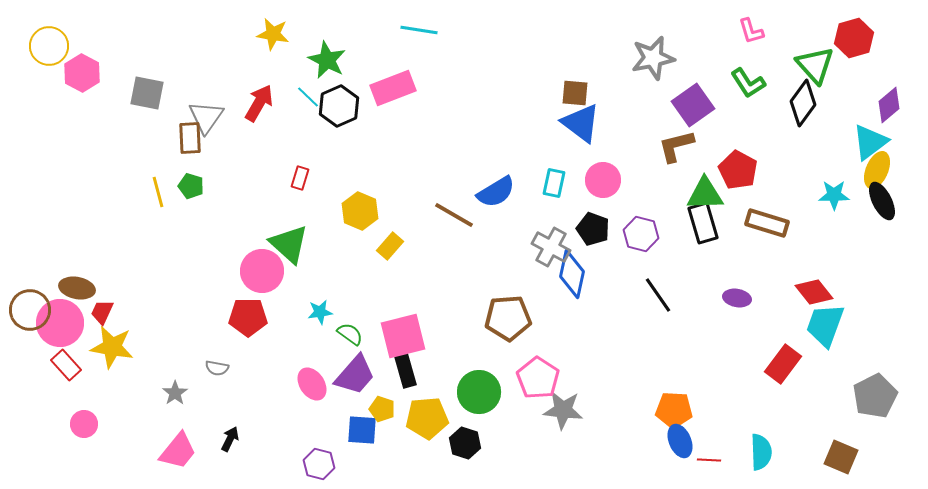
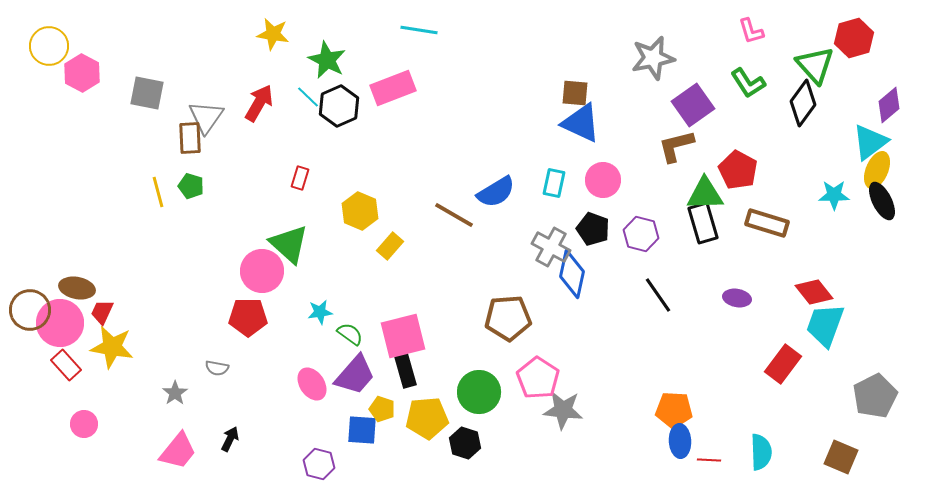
blue triangle at (581, 123): rotated 12 degrees counterclockwise
blue ellipse at (680, 441): rotated 20 degrees clockwise
